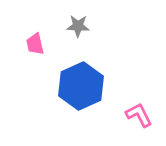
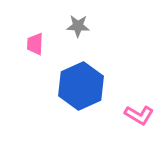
pink trapezoid: rotated 15 degrees clockwise
pink L-shape: rotated 148 degrees clockwise
